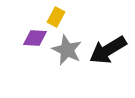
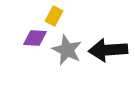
yellow rectangle: moved 2 px left, 1 px up
black arrow: rotated 27 degrees clockwise
